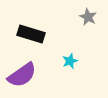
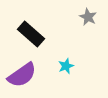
black rectangle: rotated 24 degrees clockwise
cyan star: moved 4 px left, 5 px down
